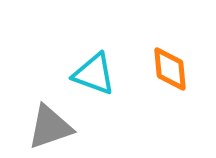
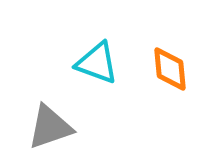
cyan triangle: moved 3 px right, 11 px up
